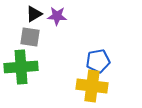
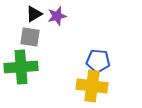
purple star: rotated 18 degrees counterclockwise
blue pentagon: rotated 15 degrees clockwise
